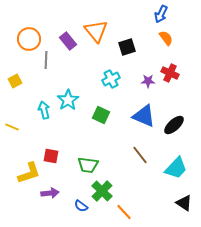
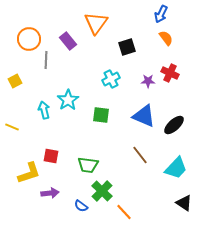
orange triangle: moved 8 px up; rotated 15 degrees clockwise
green square: rotated 18 degrees counterclockwise
